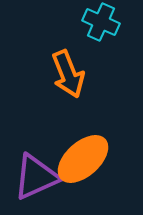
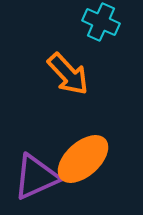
orange arrow: rotated 21 degrees counterclockwise
